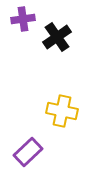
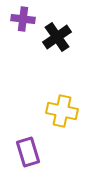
purple cross: rotated 15 degrees clockwise
purple rectangle: rotated 64 degrees counterclockwise
